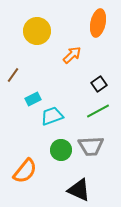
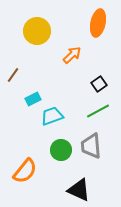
gray trapezoid: rotated 88 degrees clockwise
